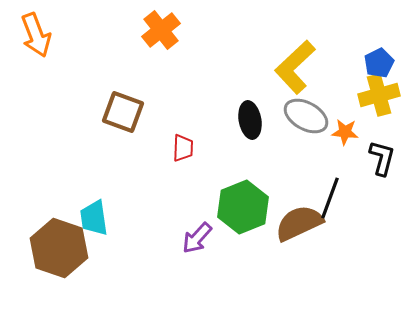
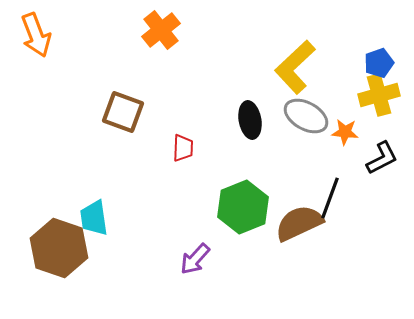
blue pentagon: rotated 8 degrees clockwise
black L-shape: rotated 48 degrees clockwise
purple arrow: moved 2 px left, 21 px down
